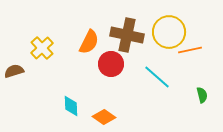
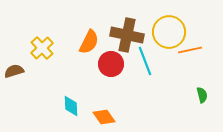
cyan line: moved 12 px left, 16 px up; rotated 28 degrees clockwise
orange diamond: rotated 20 degrees clockwise
